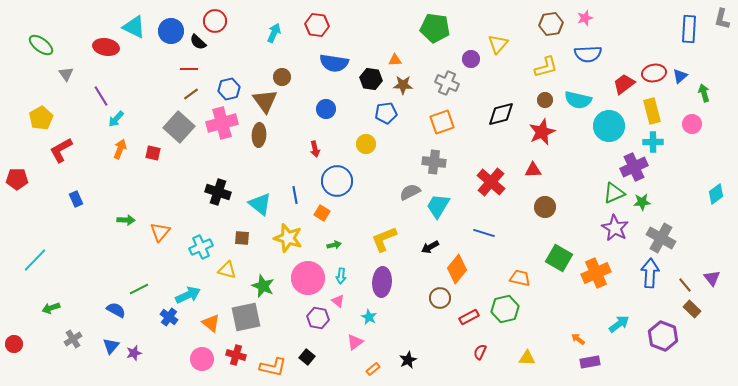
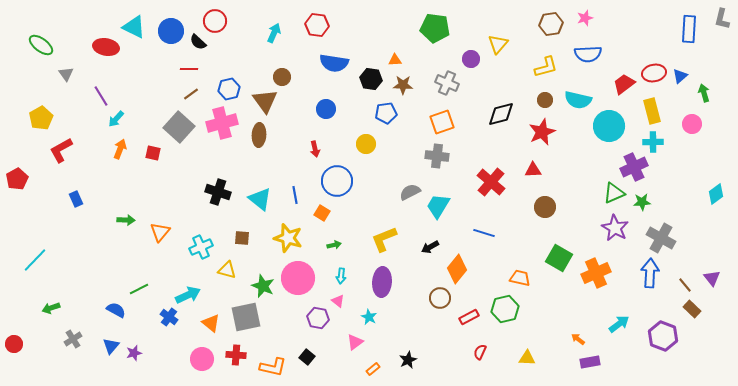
gray cross at (434, 162): moved 3 px right, 6 px up
red pentagon at (17, 179): rotated 30 degrees counterclockwise
cyan triangle at (260, 204): moved 5 px up
pink circle at (308, 278): moved 10 px left
red cross at (236, 355): rotated 12 degrees counterclockwise
